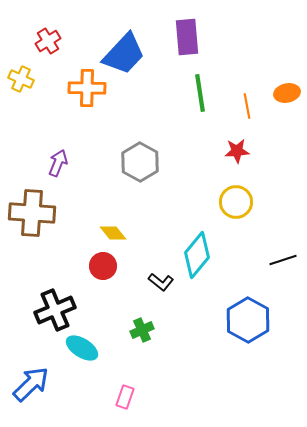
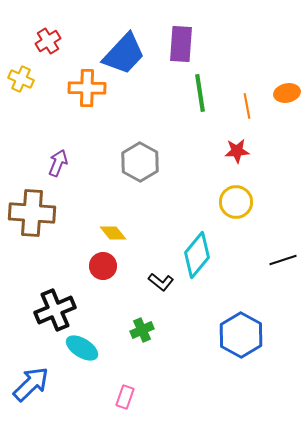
purple rectangle: moved 6 px left, 7 px down; rotated 9 degrees clockwise
blue hexagon: moved 7 px left, 15 px down
